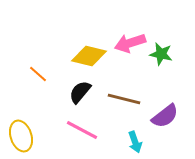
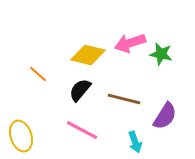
yellow diamond: moved 1 px left, 1 px up
black semicircle: moved 2 px up
purple semicircle: rotated 20 degrees counterclockwise
